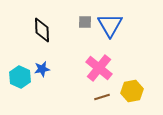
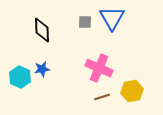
blue triangle: moved 2 px right, 7 px up
pink cross: rotated 16 degrees counterclockwise
